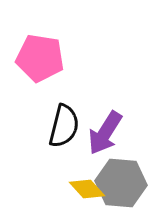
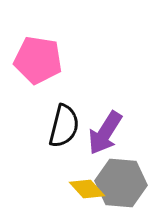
pink pentagon: moved 2 px left, 2 px down
